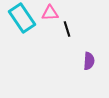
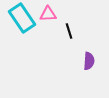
pink triangle: moved 2 px left, 1 px down
black line: moved 2 px right, 2 px down
